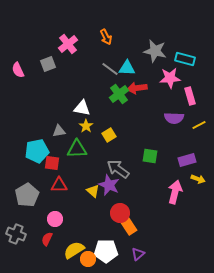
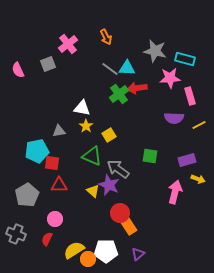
green triangle: moved 15 px right, 7 px down; rotated 25 degrees clockwise
